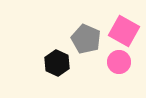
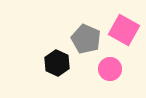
pink square: moved 1 px up
pink circle: moved 9 px left, 7 px down
